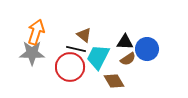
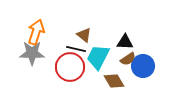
blue circle: moved 4 px left, 17 px down
